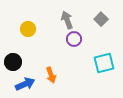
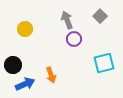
gray square: moved 1 px left, 3 px up
yellow circle: moved 3 px left
black circle: moved 3 px down
